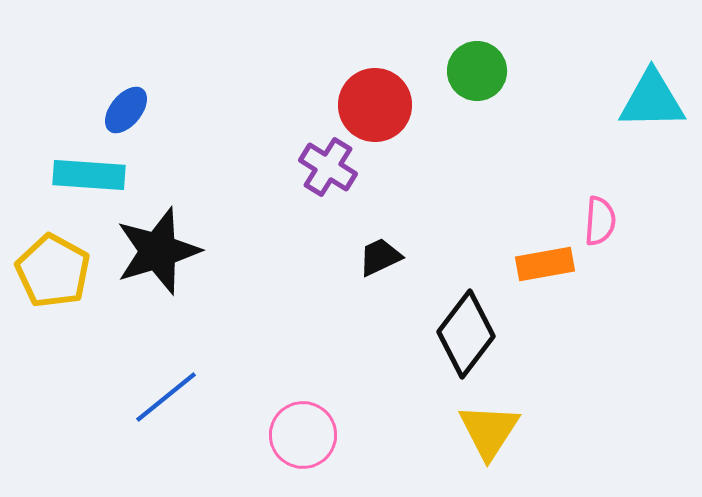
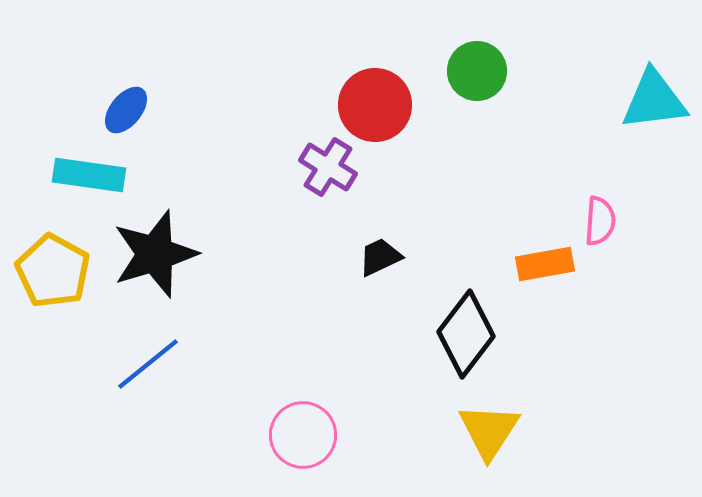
cyan triangle: moved 2 px right; rotated 6 degrees counterclockwise
cyan rectangle: rotated 4 degrees clockwise
black star: moved 3 px left, 3 px down
blue line: moved 18 px left, 33 px up
